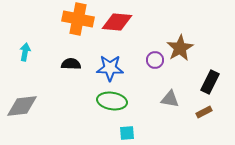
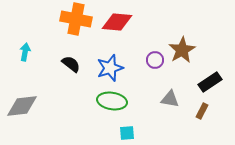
orange cross: moved 2 px left
brown star: moved 2 px right, 2 px down
black semicircle: rotated 36 degrees clockwise
blue star: rotated 20 degrees counterclockwise
black rectangle: rotated 30 degrees clockwise
brown rectangle: moved 2 px left, 1 px up; rotated 35 degrees counterclockwise
